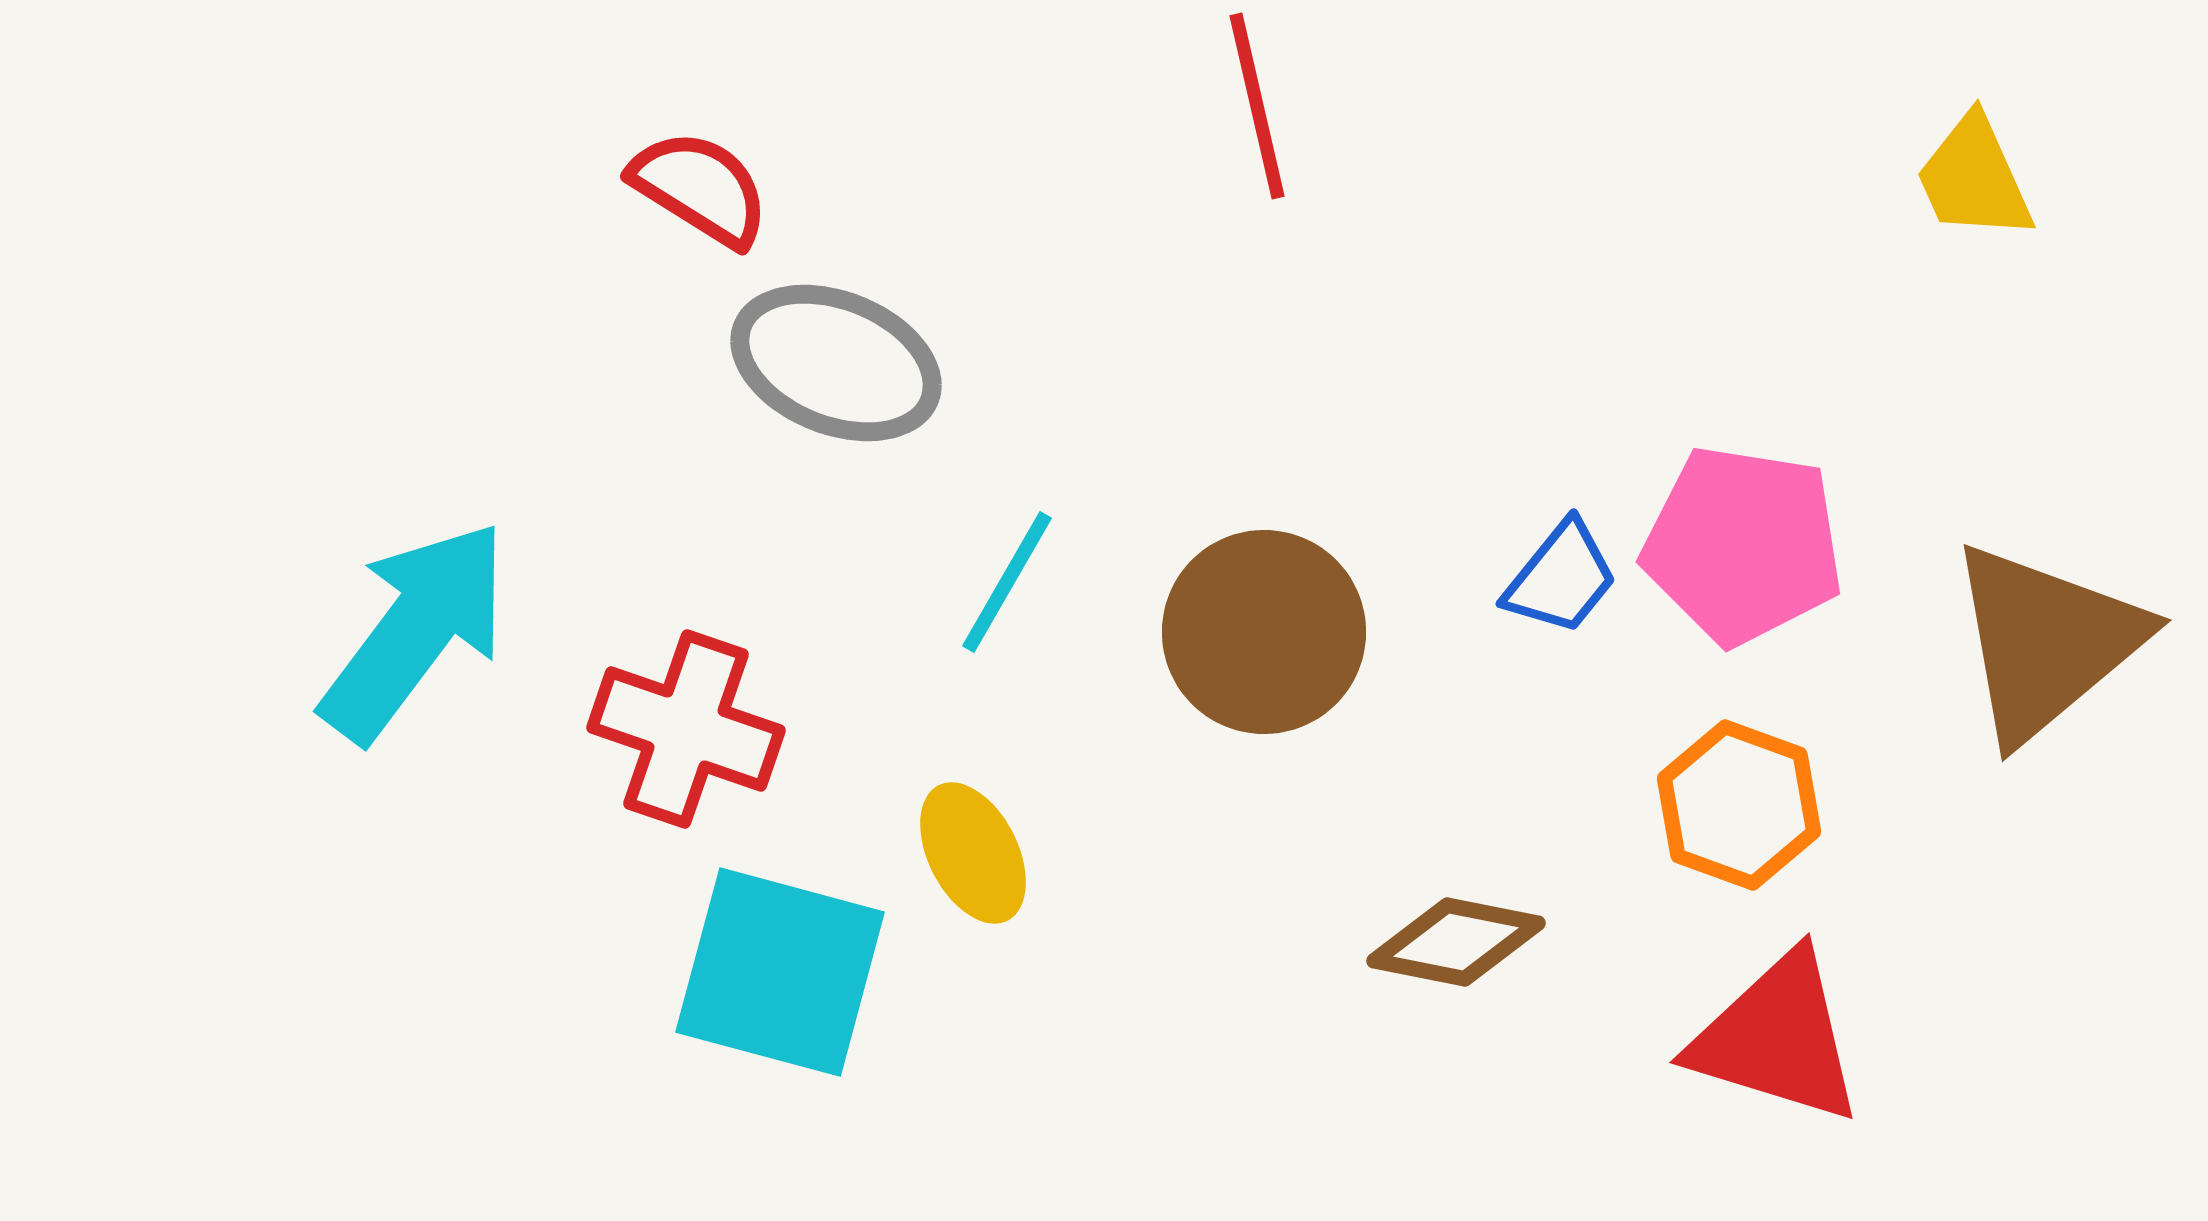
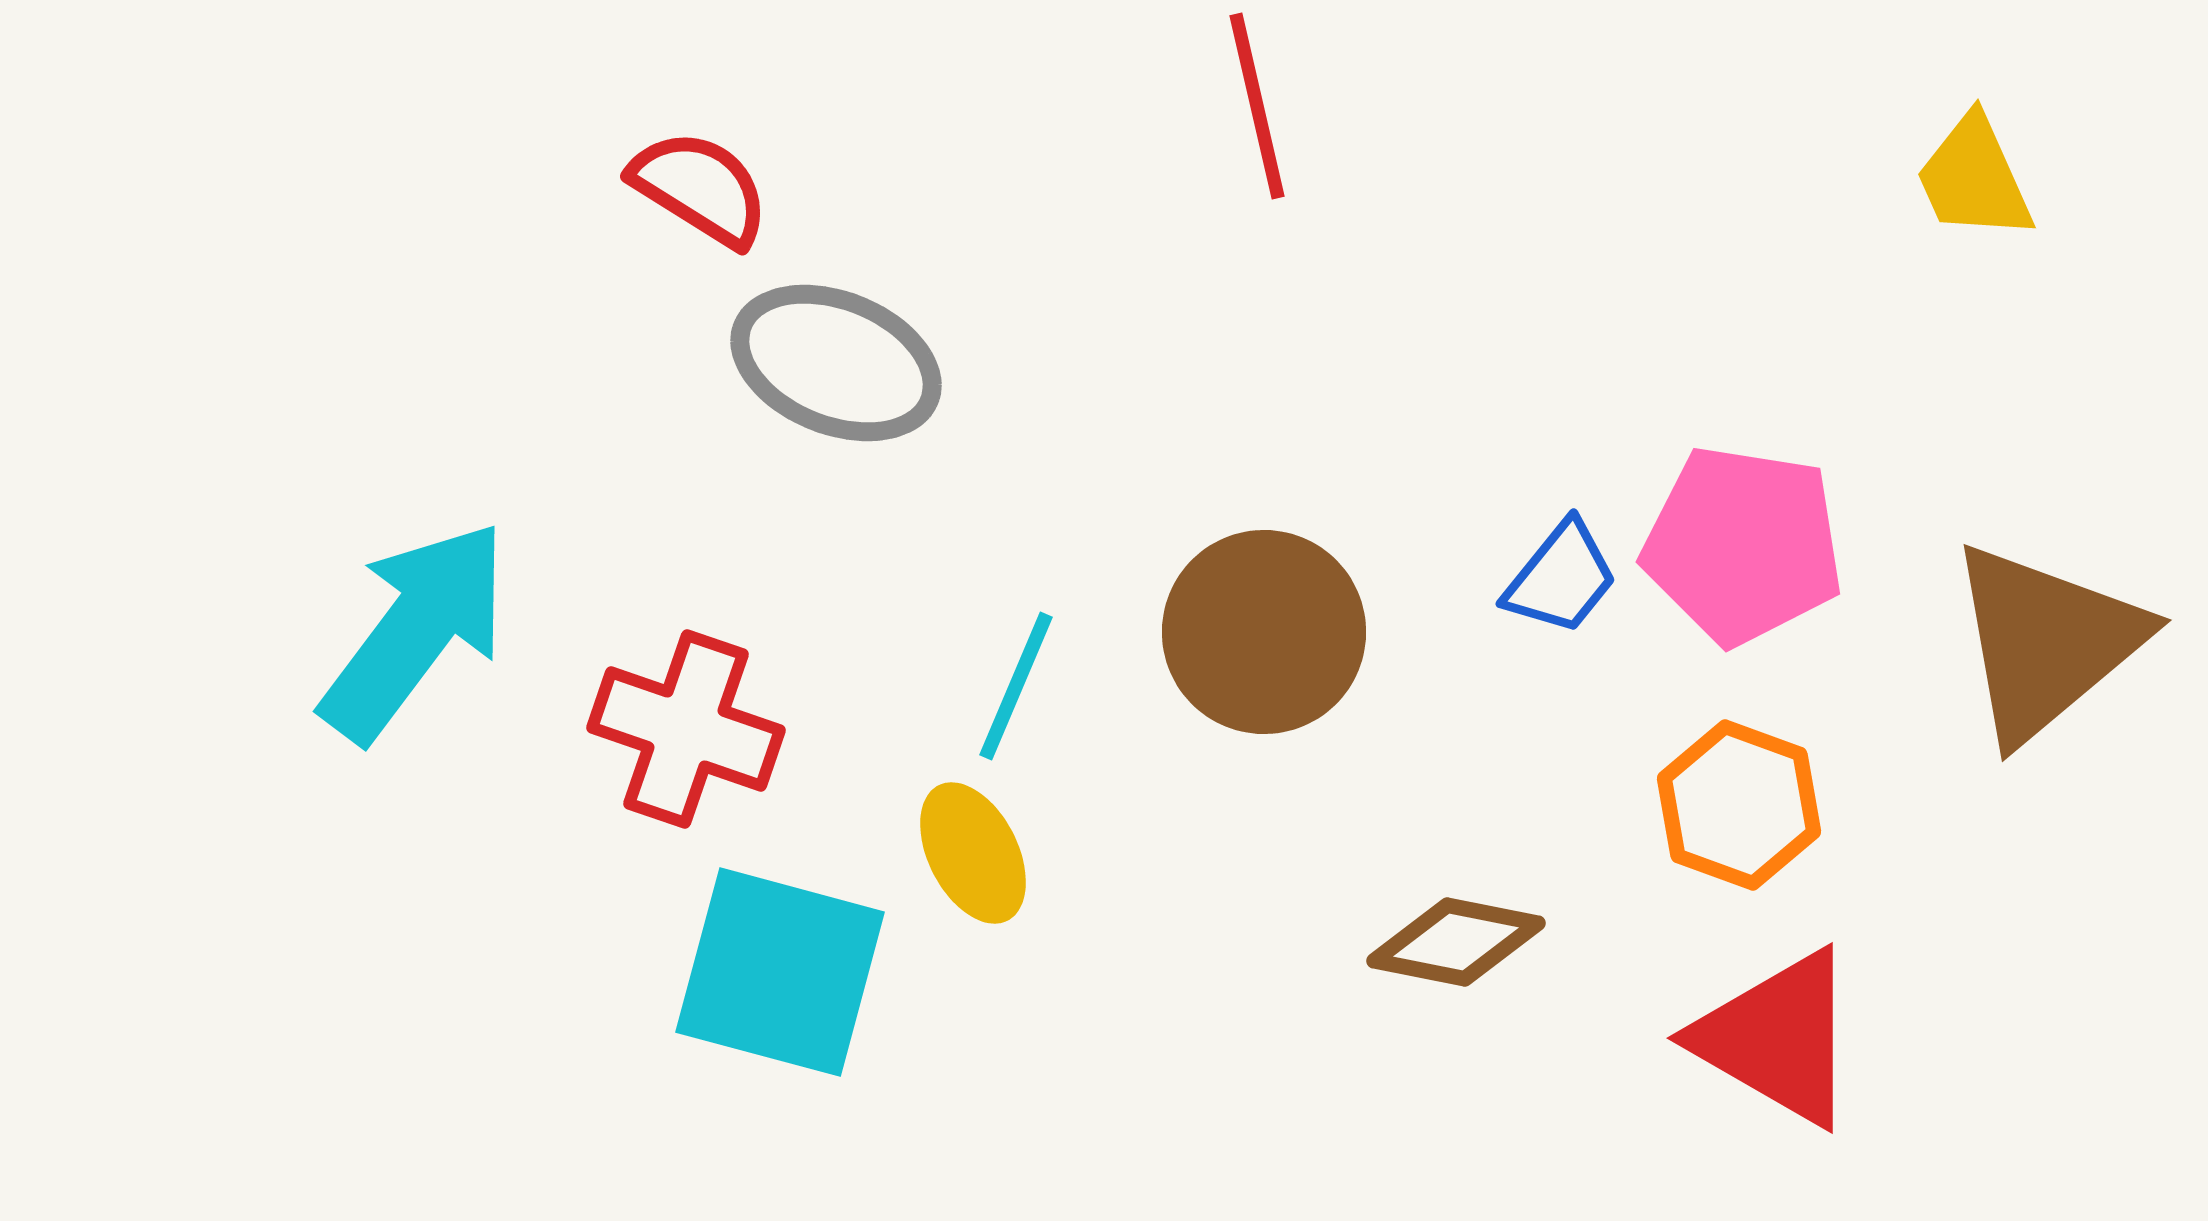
cyan line: moved 9 px right, 104 px down; rotated 7 degrees counterclockwise
red triangle: rotated 13 degrees clockwise
